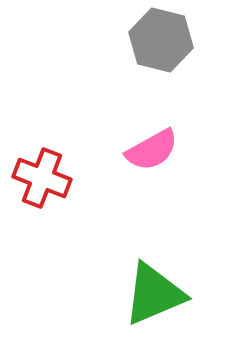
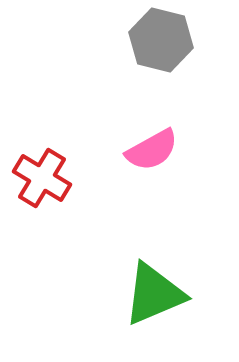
red cross: rotated 10 degrees clockwise
